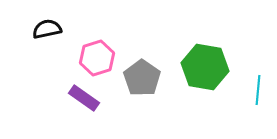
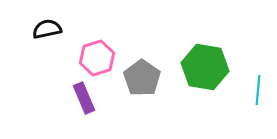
purple rectangle: rotated 32 degrees clockwise
